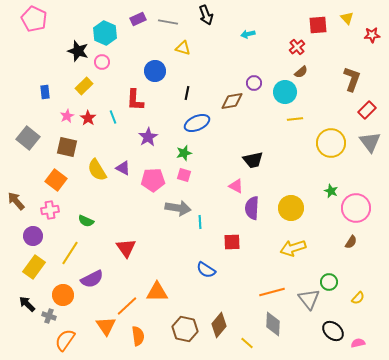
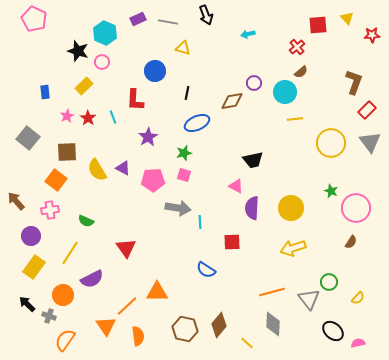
brown L-shape at (352, 79): moved 2 px right, 3 px down
brown square at (67, 147): moved 5 px down; rotated 15 degrees counterclockwise
purple circle at (33, 236): moved 2 px left
